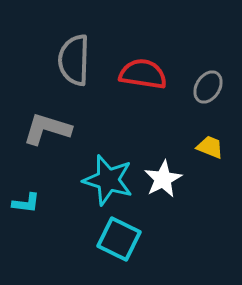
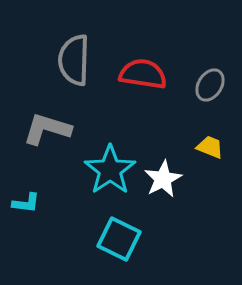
gray ellipse: moved 2 px right, 2 px up
cyan star: moved 2 px right, 10 px up; rotated 21 degrees clockwise
